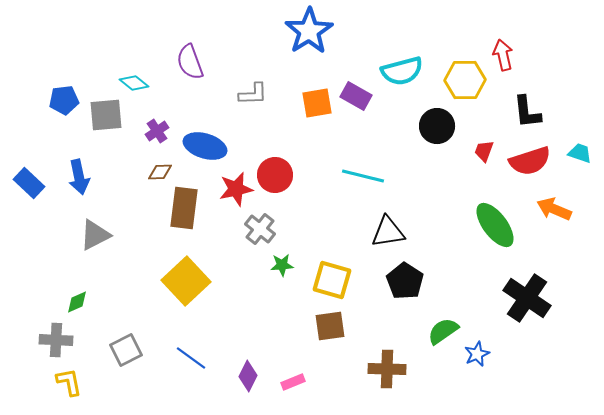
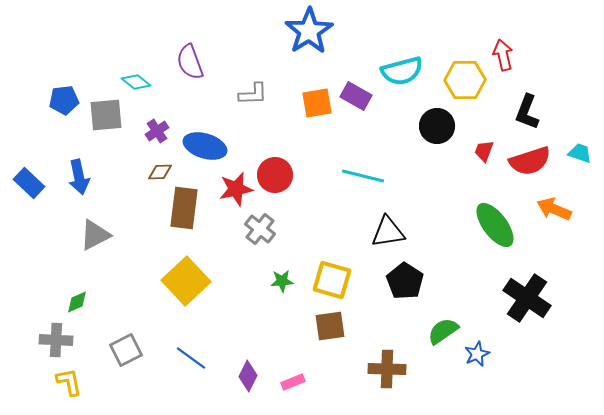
cyan diamond at (134, 83): moved 2 px right, 1 px up
black L-shape at (527, 112): rotated 27 degrees clockwise
green star at (282, 265): moved 16 px down
